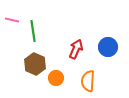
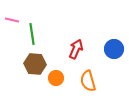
green line: moved 1 px left, 3 px down
blue circle: moved 6 px right, 2 px down
brown hexagon: rotated 20 degrees counterclockwise
orange semicircle: rotated 20 degrees counterclockwise
